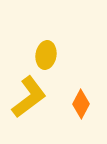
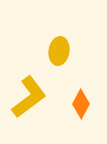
yellow ellipse: moved 13 px right, 4 px up
